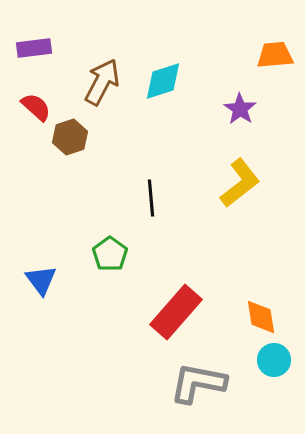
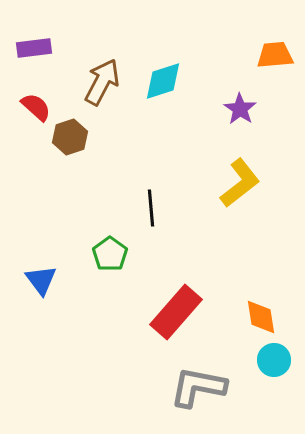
black line: moved 10 px down
gray L-shape: moved 4 px down
